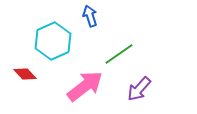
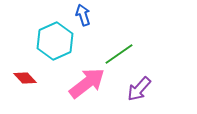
blue arrow: moved 7 px left, 1 px up
cyan hexagon: moved 2 px right
red diamond: moved 4 px down
pink arrow: moved 2 px right, 3 px up
